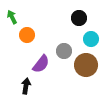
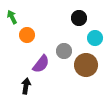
cyan circle: moved 4 px right, 1 px up
